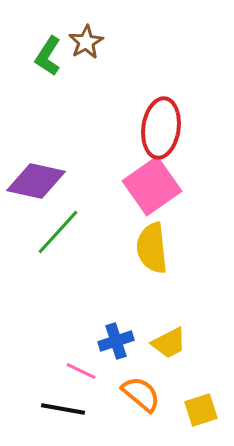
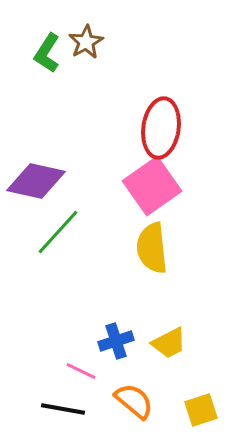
green L-shape: moved 1 px left, 3 px up
orange semicircle: moved 7 px left, 7 px down
